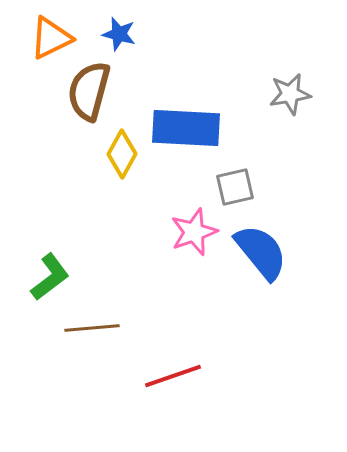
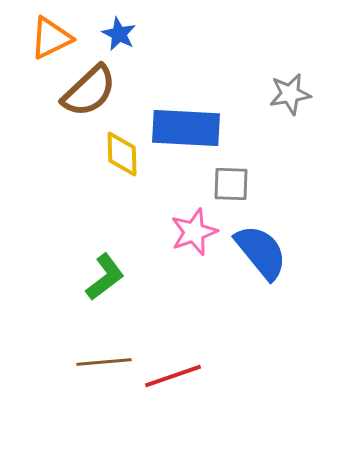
blue star: rotated 12 degrees clockwise
brown semicircle: rotated 148 degrees counterclockwise
yellow diamond: rotated 30 degrees counterclockwise
gray square: moved 4 px left, 3 px up; rotated 15 degrees clockwise
green L-shape: moved 55 px right
brown line: moved 12 px right, 34 px down
